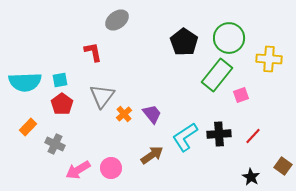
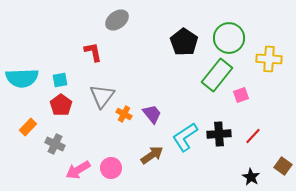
cyan semicircle: moved 3 px left, 4 px up
red pentagon: moved 1 px left, 1 px down
orange cross: rotated 21 degrees counterclockwise
